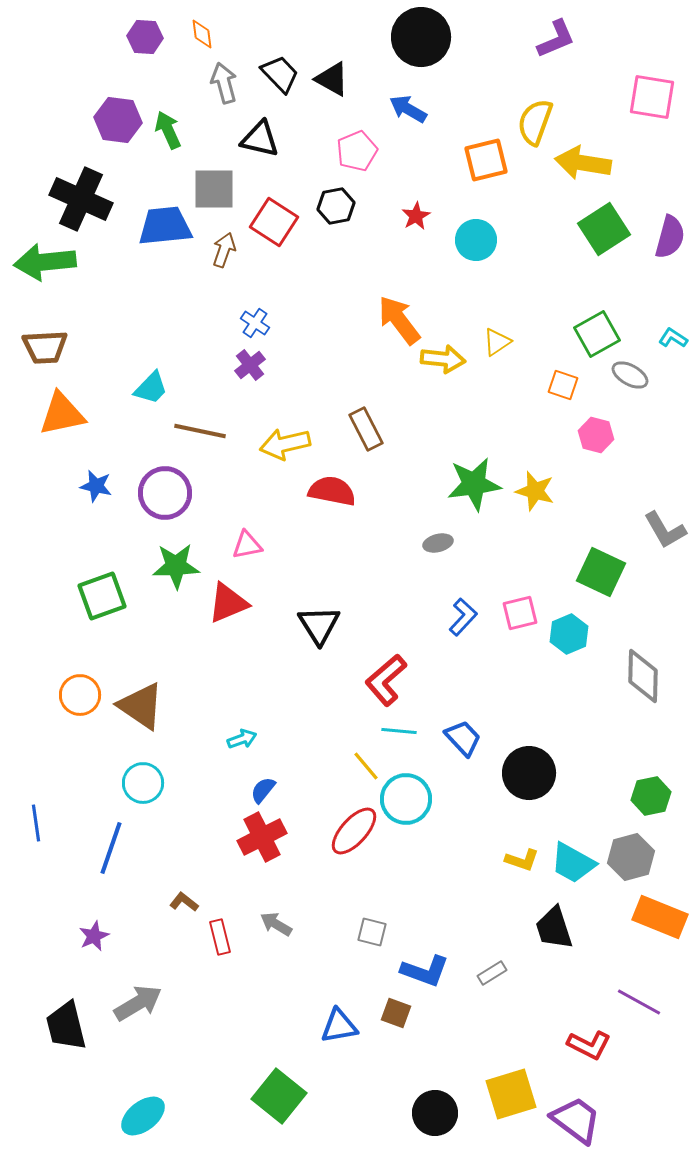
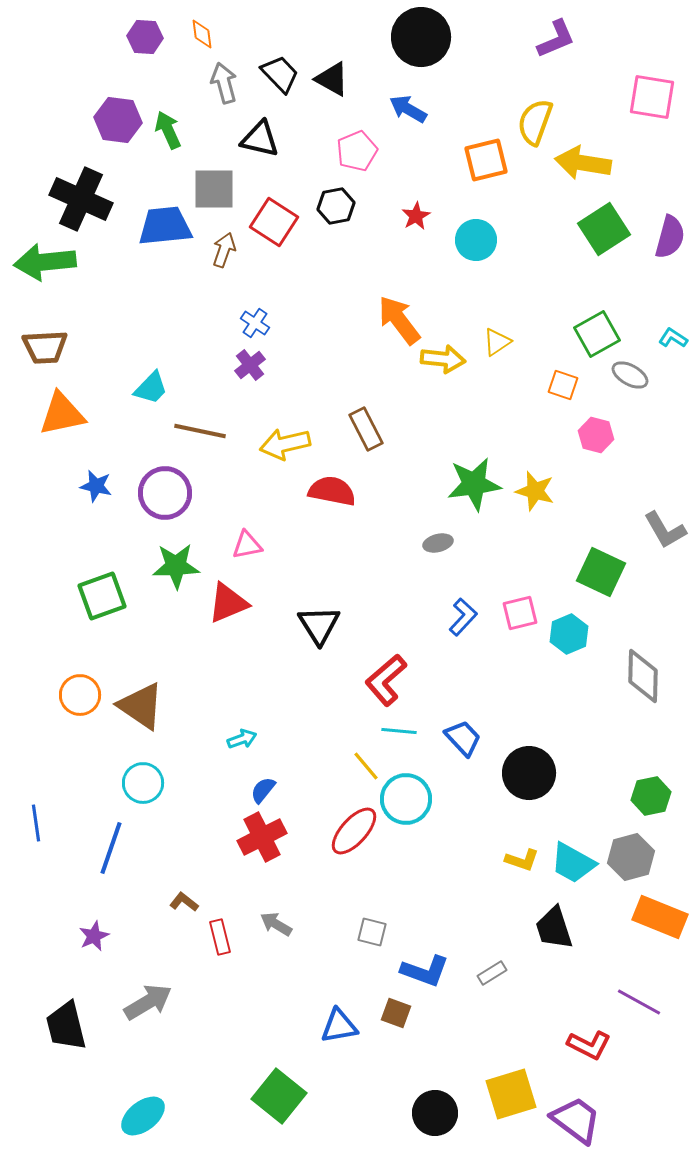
gray arrow at (138, 1003): moved 10 px right, 1 px up
